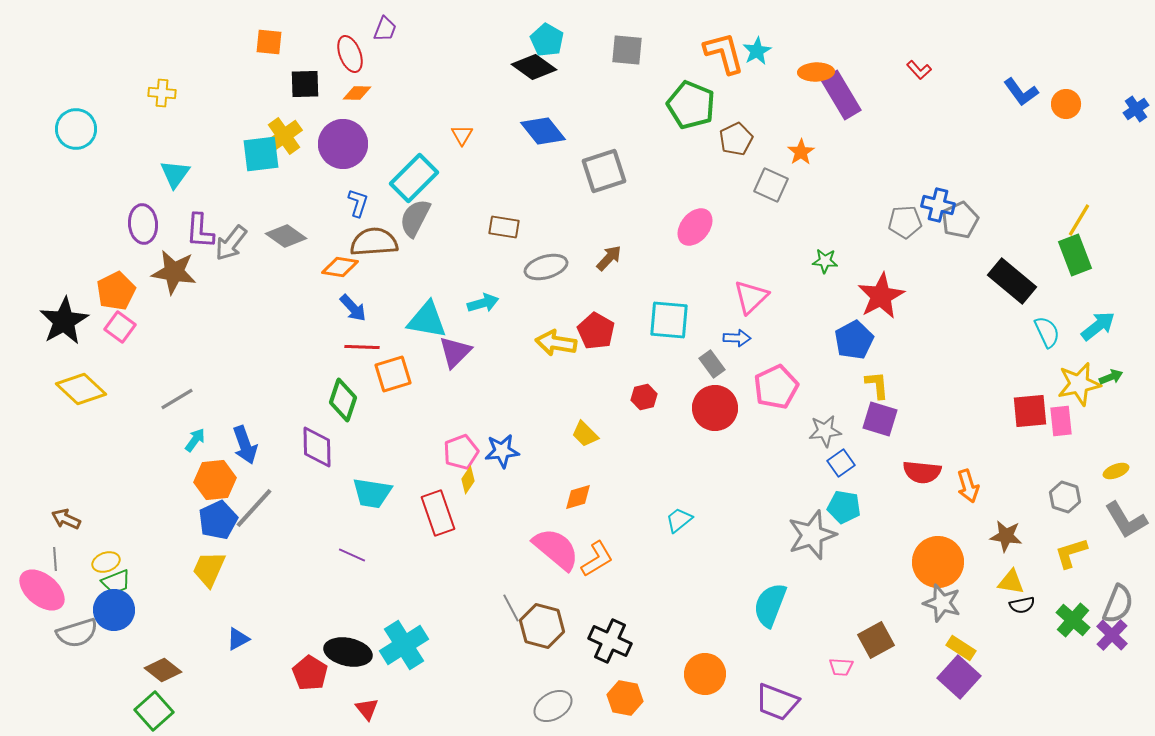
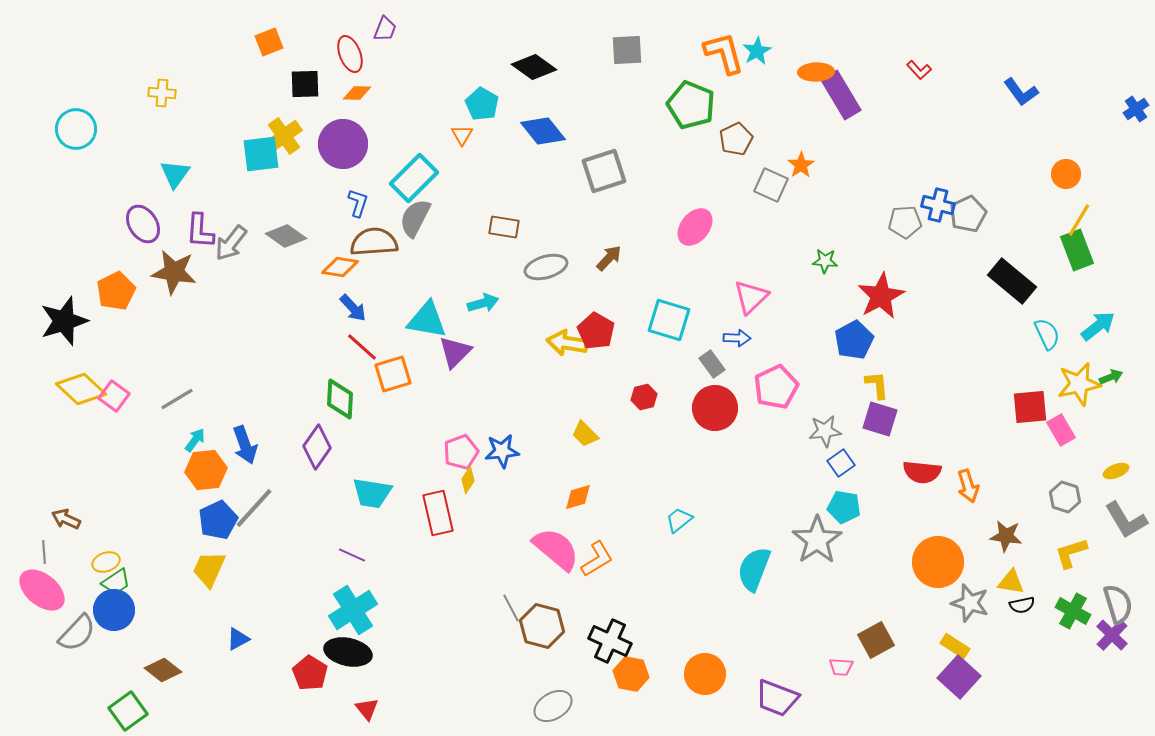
cyan pentagon at (547, 40): moved 65 px left, 64 px down
orange square at (269, 42): rotated 28 degrees counterclockwise
gray square at (627, 50): rotated 8 degrees counterclockwise
orange circle at (1066, 104): moved 70 px down
orange star at (801, 152): moved 13 px down
gray pentagon at (960, 220): moved 8 px right, 6 px up
purple ellipse at (143, 224): rotated 27 degrees counterclockwise
green rectangle at (1075, 255): moved 2 px right, 5 px up
cyan square at (669, 320): rotated 12 degrees clockwise
black star at (64, 321): rotated 12 degrees clockwise
pink square at (120, 327): moved 6 px left, 69 px down
cyan semicircle at (1047, 332): moved 2 px down
yellow arrow at (556, 343): moved 11 px right
red line at (362, 347): rotated 40 degrees clockwise
green diamond at (343, 400): moved 3 px left, 1 px up; rotated 15 degrees counterclockwise
red square at (1030, 411): moved 4 px up
pink rectangle at (1061, 421): moved 9 px down; rotated 24 degrees counterclockwise
purple diamond at (317, 447): rotated 36 degrees clockwise
orange hexagon at (215, 480): moved 9 px left, 10 px up
red rectangle at (438, 513): rotated 6 degrees clockwise
gray star at (812, 535): moved 5 px right, 5 px down; rotated 15 degrees counterclockwise
gray line at (55, 559): moved 11 px left, 7 px up
green trapezoid at (116, 582): rotated 12 degrees counterclockwise
gray star at (942, 603): moved 28 px right
gray semicircle at (1118, 604): rotated 39 degrees counterclockwise
cyan semicircle at (770, 605): moved 16 px left, 36 px up
green cross at (1073, 620): moved 9 px up; rotated 12 degrees counterclockwise
gray semicircle at (77, 633): rotated 30 degrees counterclockwise
cyan cross at (404, 645): moved 51 px left, 35 px up
yellow rectangle at (961, 648): moved 6 px left, 2 px up
orange hexagon at (625, 698): moved 6 px right, 24 px up
purple trapezoid at (777, 702): moved 4 px up
green square at (154, 711): moved 26 px left; rotated 6 degrees clockwise
